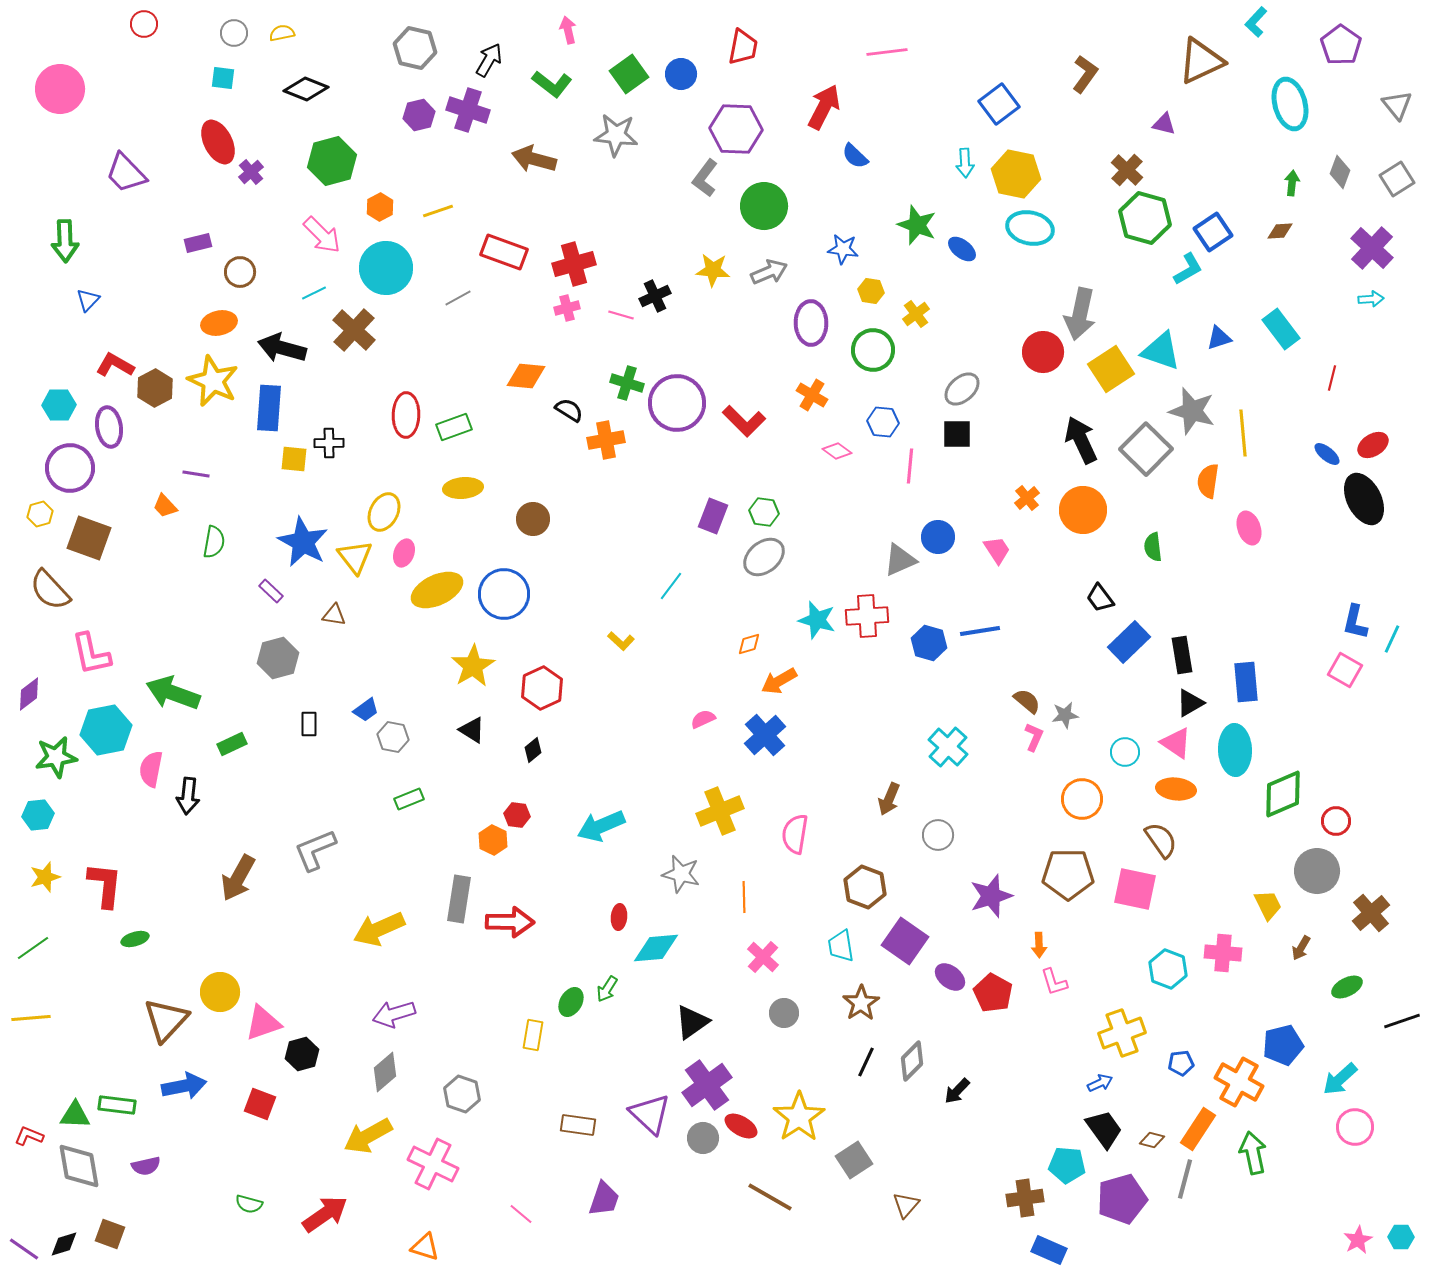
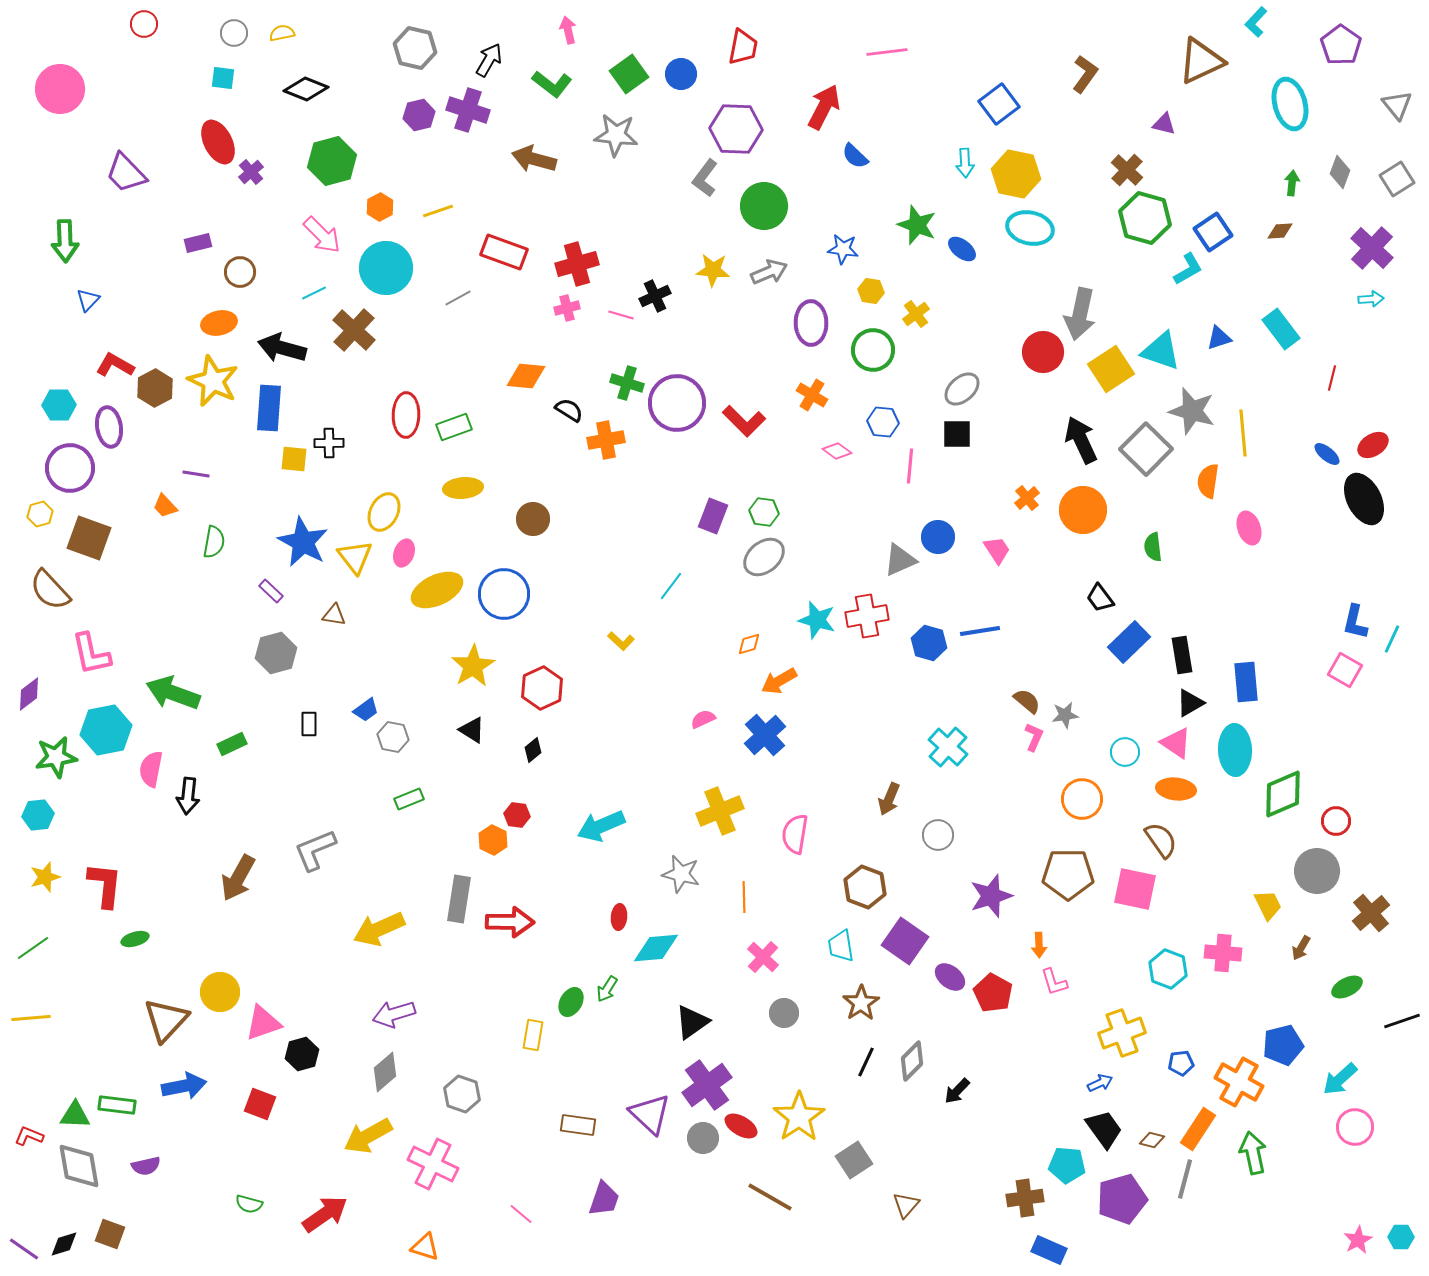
red cross at (574, 264): moved 3 px right
red cross at (867, 616): rotated 6 degrees counterclockwise
gray hexagon at (278, 658): moved 2 px left, 5 px up
